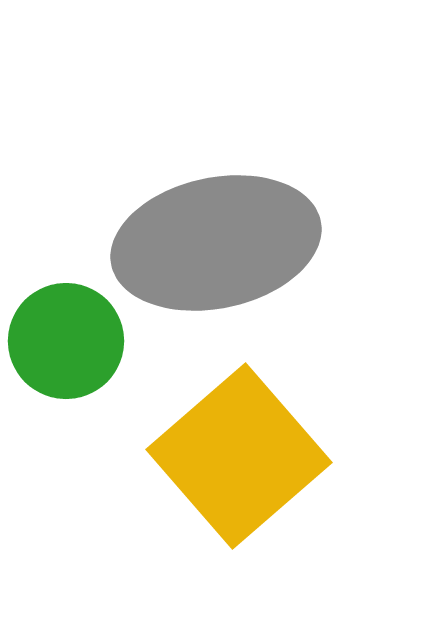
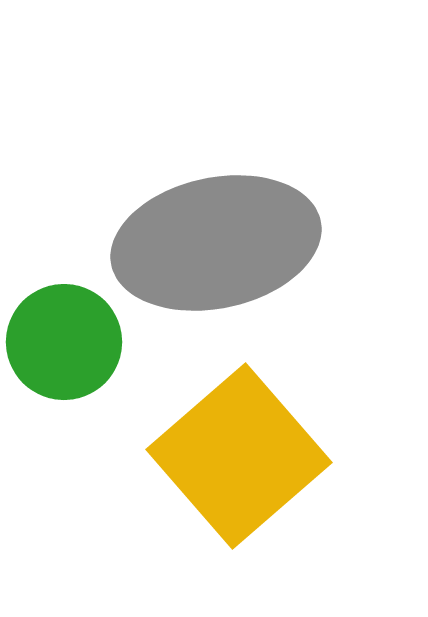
green circle: moved 2 px left, 1 px down
